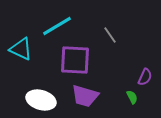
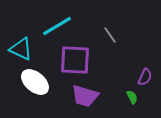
white ellipse: moved 6 px left, 18 px up; rotated 24 degrees clockwise
